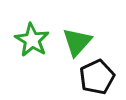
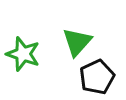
green star: moved 9 px left, 14 px down; rotated 12 degrees counterclockwise
